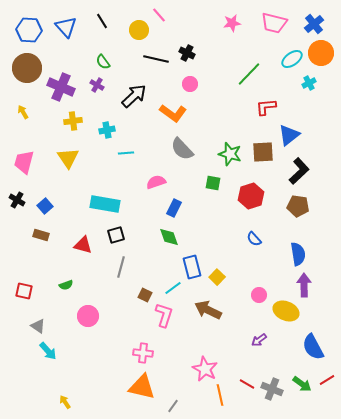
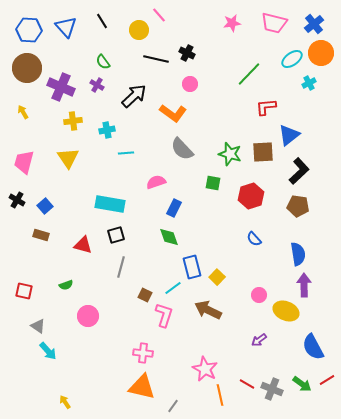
cyan rectangle at (105, 204): moved 5 px right
